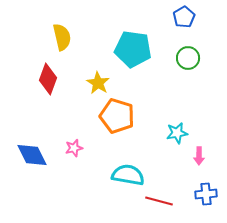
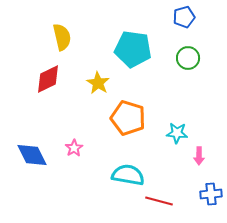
blue pentagon: rotated 15 degrees clockwise
red diamond: rotated 44 degrees clockwise
orange pentagon: moved 11 px right, 2 px down
cyan star: rotated 15 degrees clockwise
pink star: rotated 18 degrees counterclockwise
blue cross: moved 5 px right
